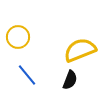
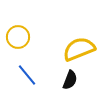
yellow semicircle: moved 1 px left, 1 px up
